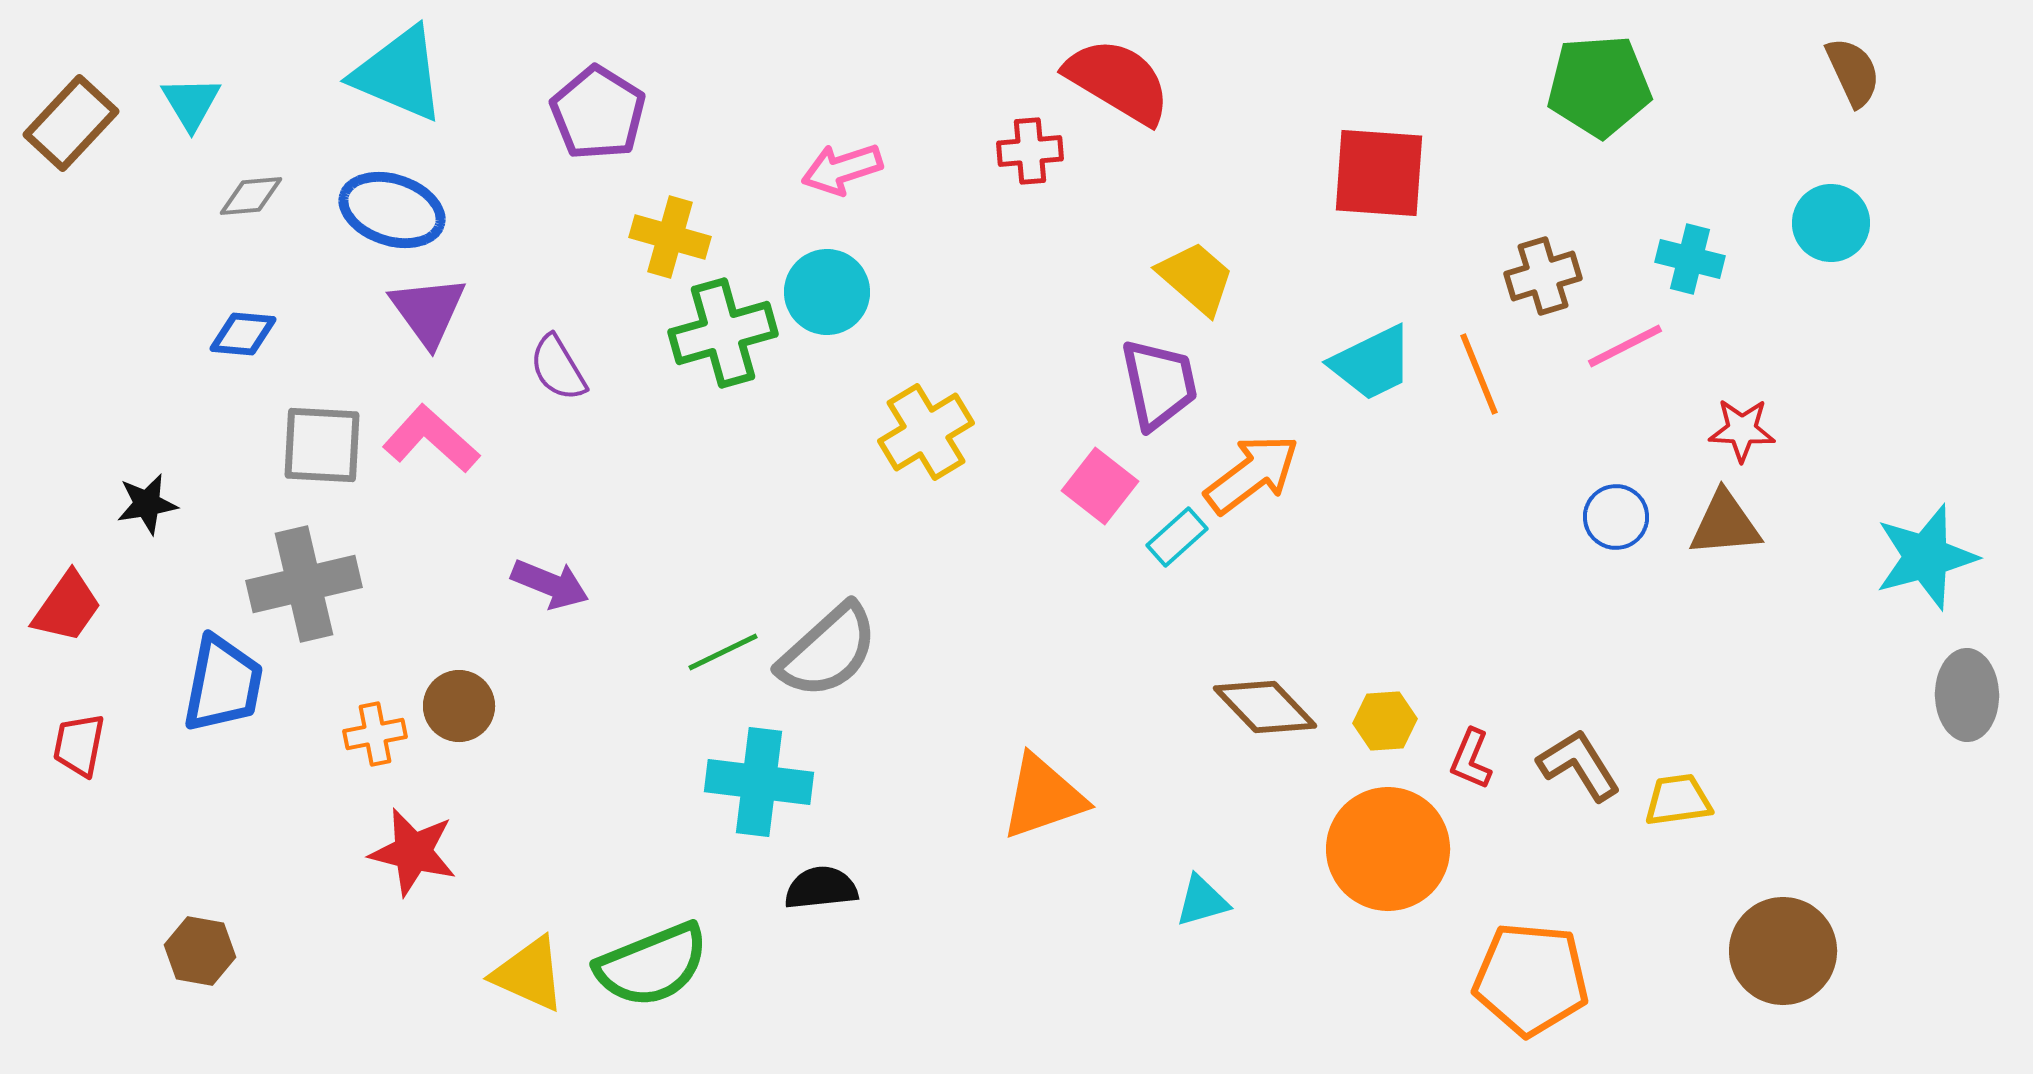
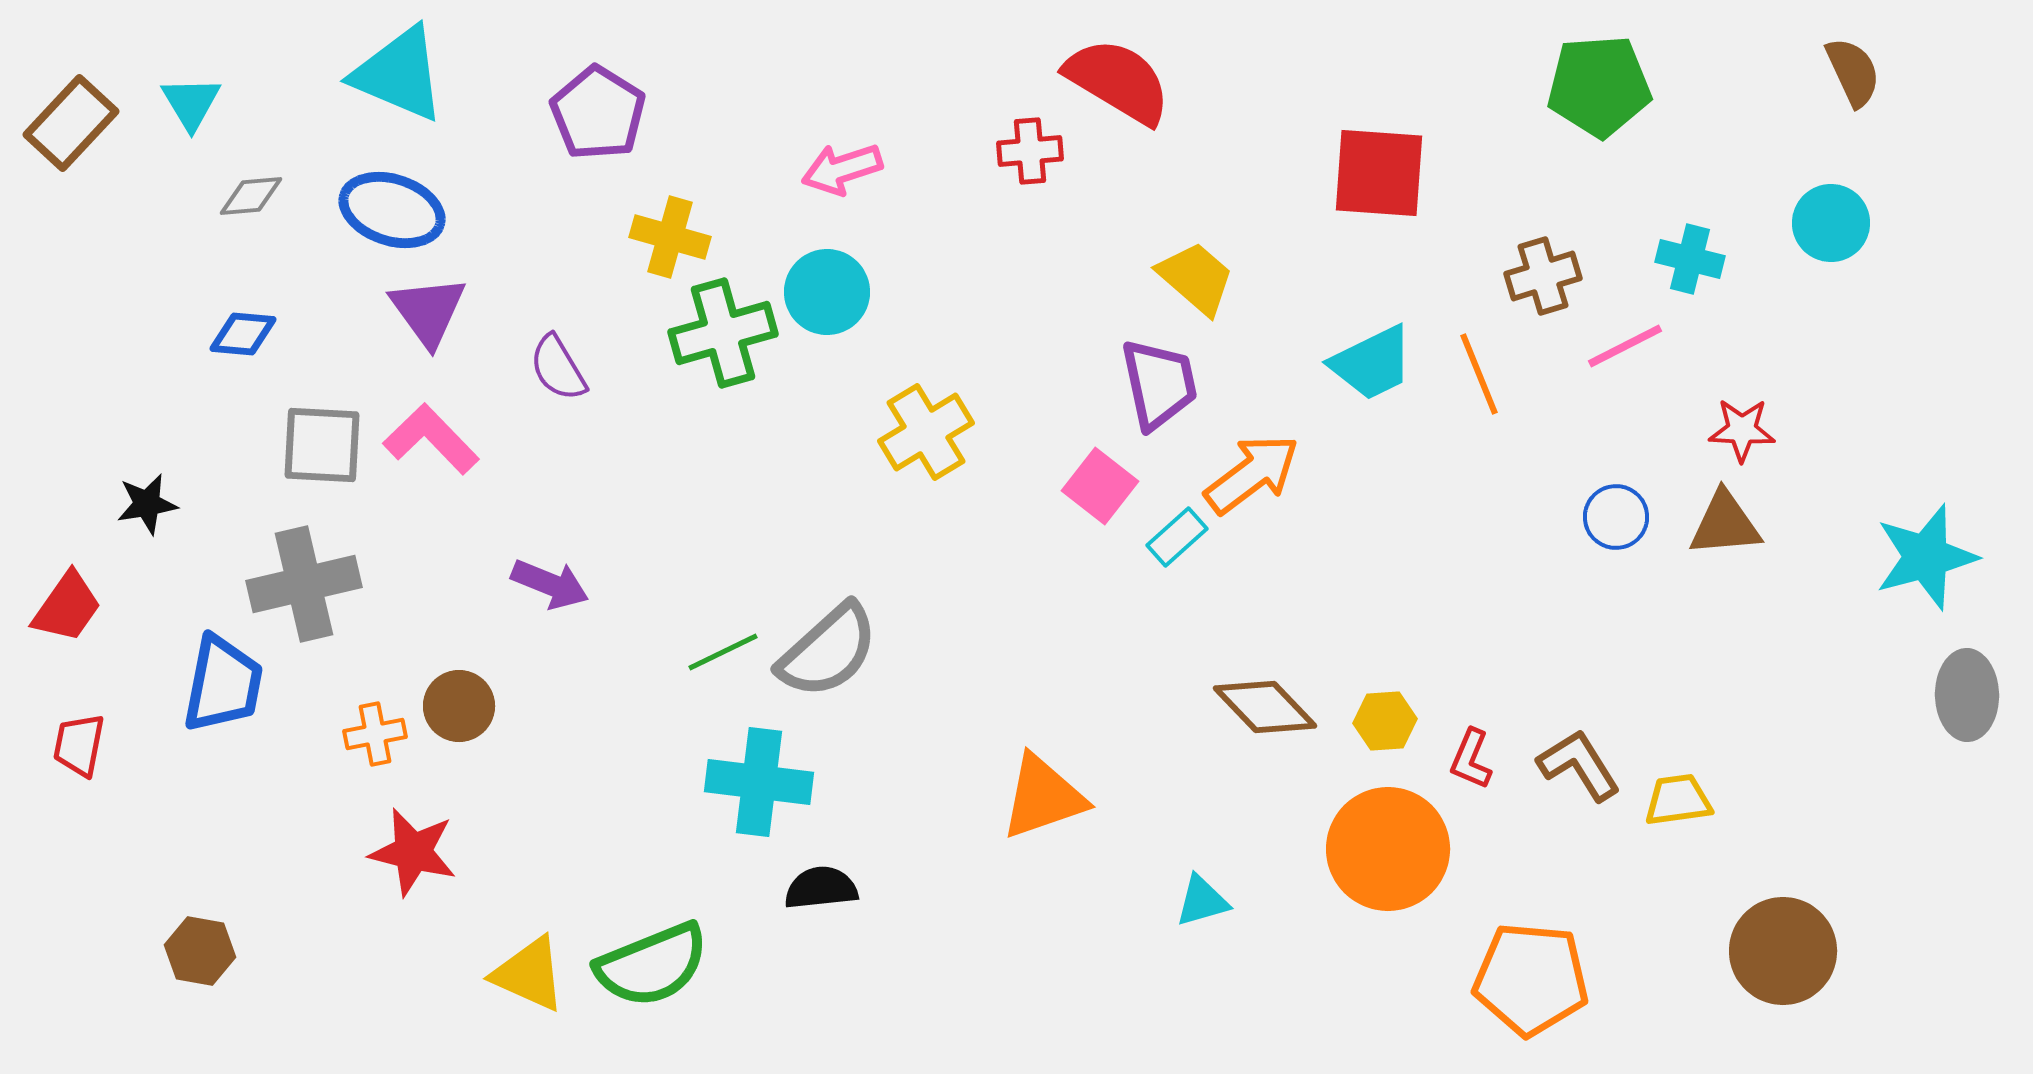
pink L-shape at (431, 439): rotated 4 degrees clockwise
